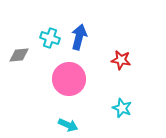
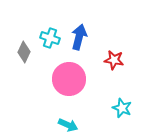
gray diamond: moved 5 px right, 3 px up; rotated 60 degrees counterclockwise
red star: moved 7 px left
